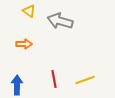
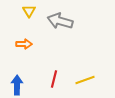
yellow triangle: rotated 24 degrees clockwise
red line: rotated 24 degrees clockwise
